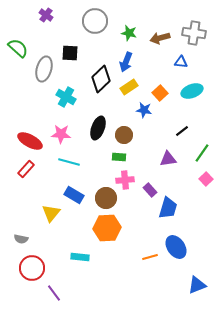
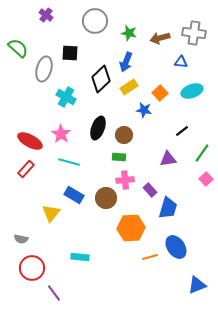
pink star at (61, 134): rotated 30 degrees clockwise
orange hexagon at (107, 228): moved 24 px right
